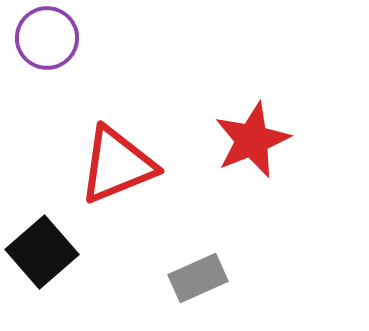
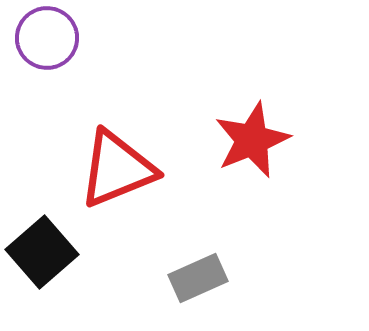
red triangle: moved 4 px down
